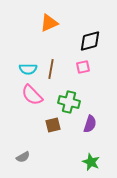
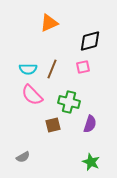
brown line: moved 1 px right; rotated 12 degrees clockwise
